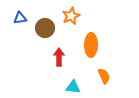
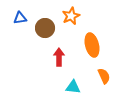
orange ellipse: moved 1 px right; rotated 15 degrees counterclockwise
